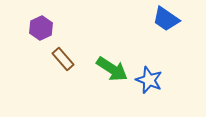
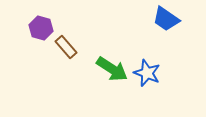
purple hexagon: rotated 20 degrees counterclockwise
brown rectangle: moved 3 px right, 12 px up
blue star: moved 2 px left, 7 px up
